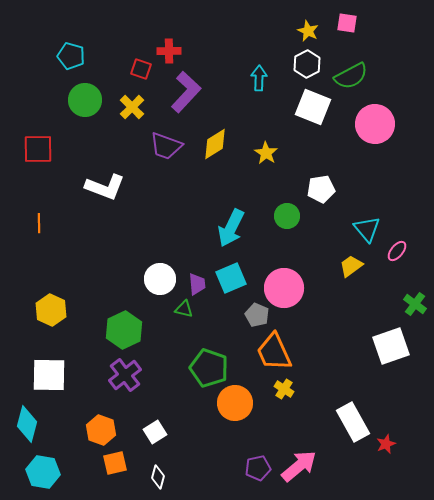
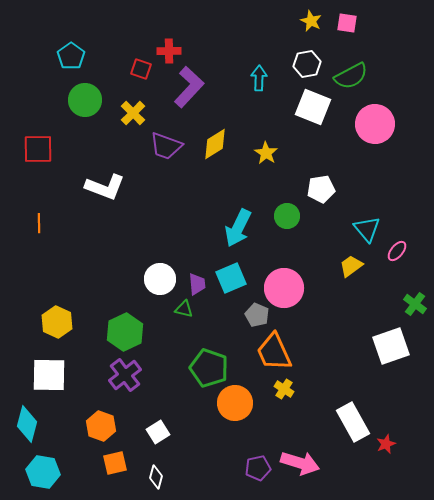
yellow star at (308, 31): moved 3 px right, 10 px up
cyan pentagon at (71, 56): rotated 20 degrees clockwise
white hexagon at (307, 64): rotated 16 degrees clockwise
purple L-shape at (186, 92): moved 3 px right, 5 px up
yellow cross at (132, 107): moved 1 px right, 6 px down
cyan arrow at (231, 228): moved 7 px right
yellow hexagon at (51, 310): moved 6 px right, 12 px down
green hexagon at (124, 330): moved 1 px right, 2 px down
orange hexagon at (101, 430): moved 4 px up
white square at (155, 432): moved 3 px right
pink arrow at (299, 466): moved 1 px right, 3 px up; rotated 57 degrees clockwise
white diamond at (158, 477): moved 2 px left
